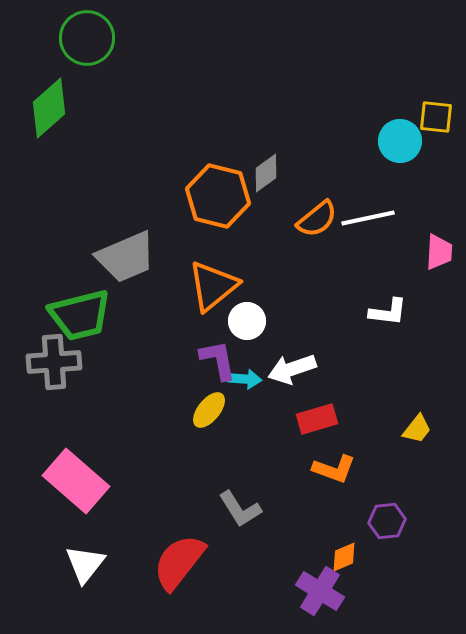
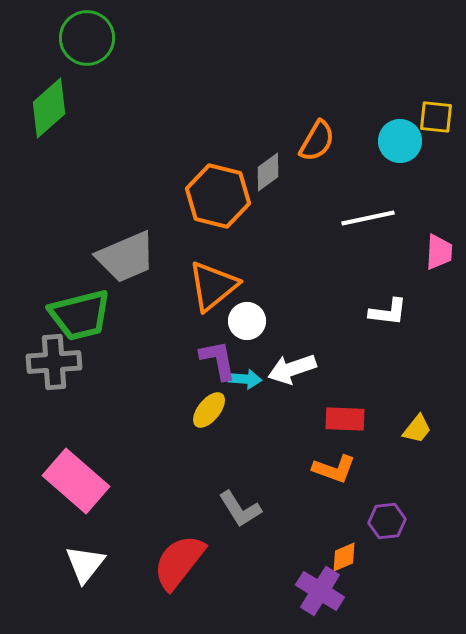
gray diamond: moved 2 px right, 1 px up
orange semicircle: moved 78 px up; rotated 21 degrees counterclockwise
red rectangle: moved 28 px right; rotated 18 degrees clockwise
